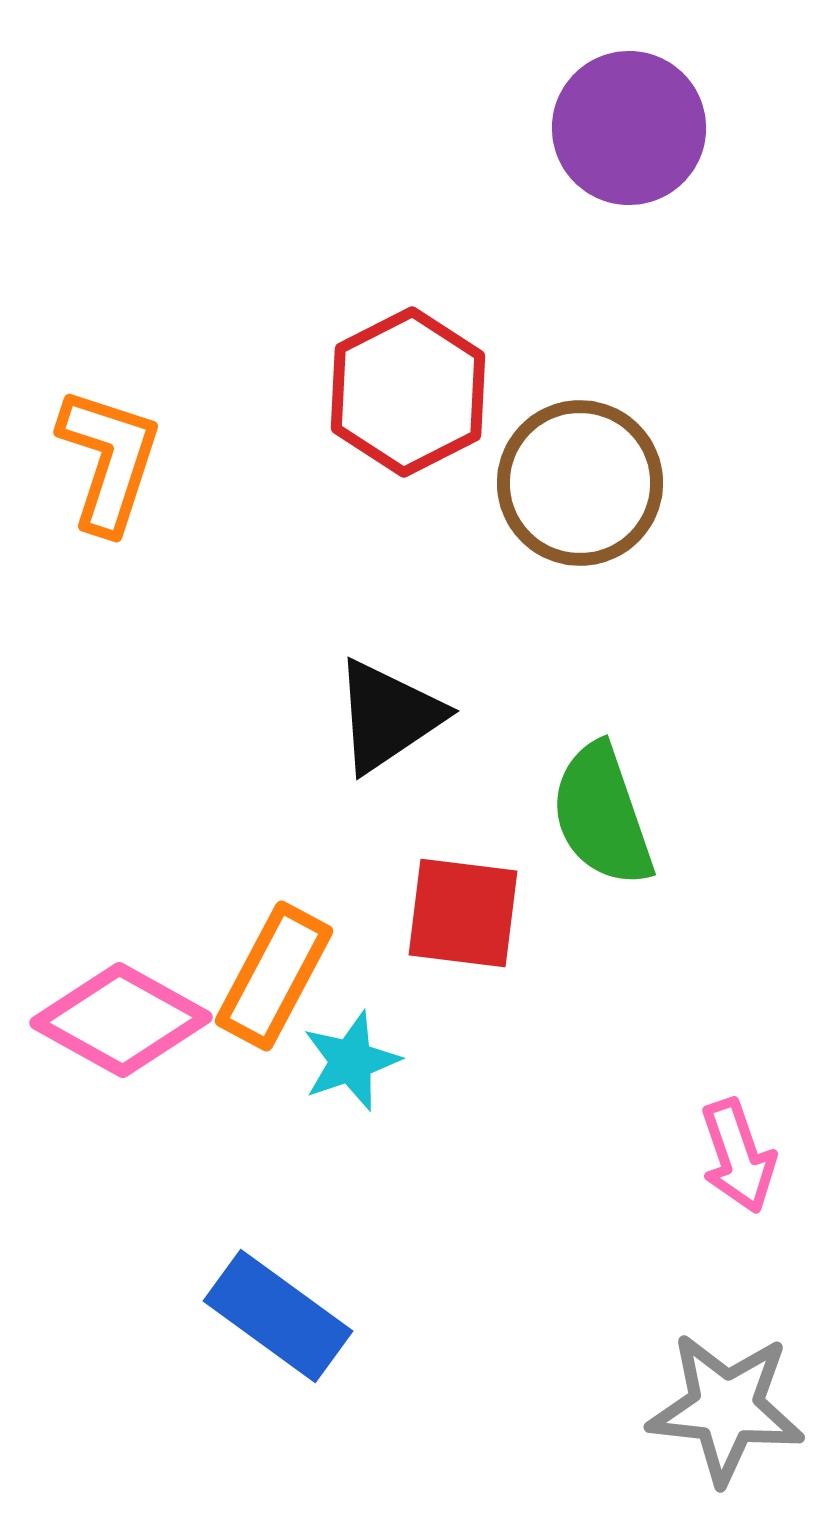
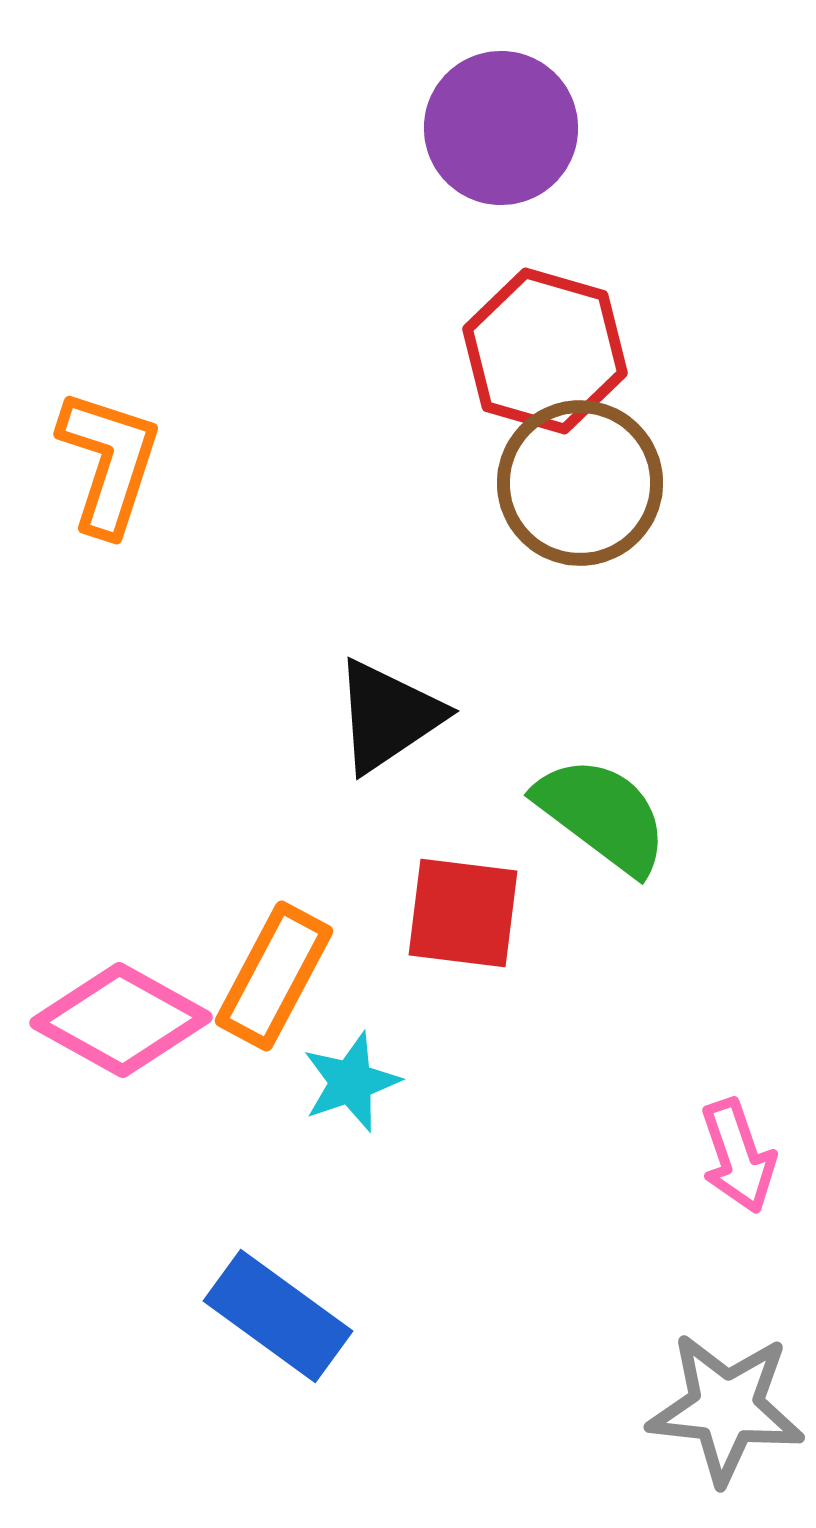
purple circle: moved 128 px left
red hexagon: moved 137 px right, 41 px up; rotated 17 degrees counterclockwise
orange L-shape: moved 2 px down
green semicircle: rotated 146 degrees clockwise
cyan star: moved 21 px down
